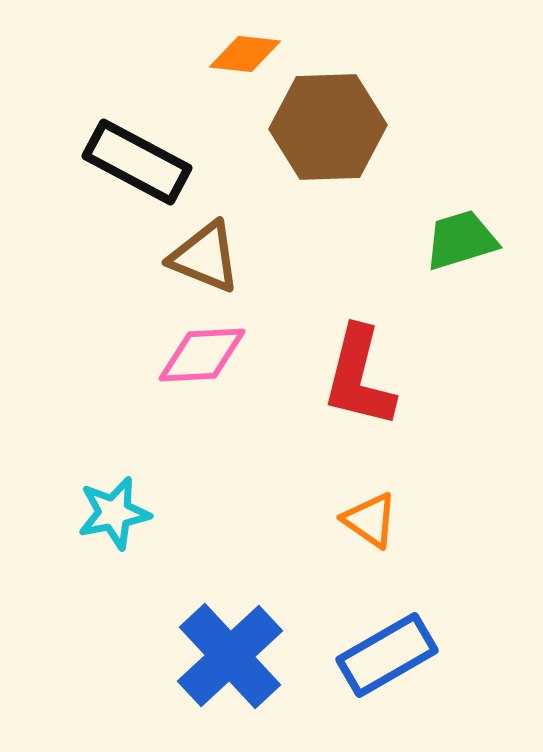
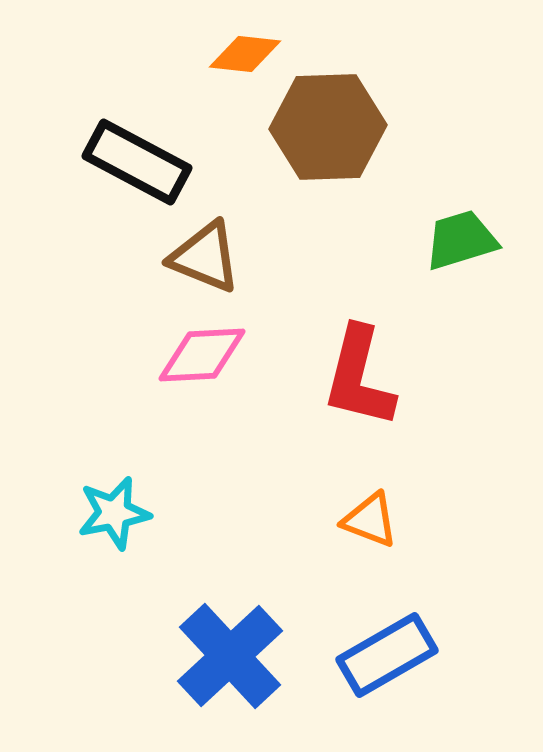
orange triangle: rotated 14 degrees counterclockwise
